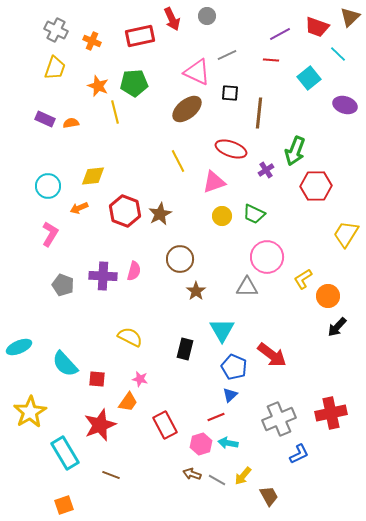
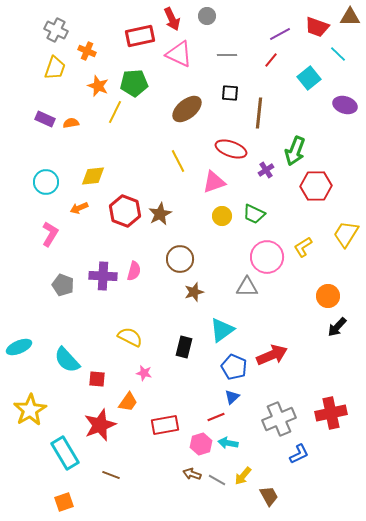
brown triangle at (350, 17): rotated 45 degrees clockwise
orange cross at (92, 41): moved 5 px left, 10 px down
gray line at (227, 55): rotated 24 degrees clockwise
red line at (271, 60): rotated 56 degrees counterclockwise
pink triangle at (197, 72): moved 18 px left, 18 px up
yellow line at (115, 112): rotated 40 degrees clockwise
cyan circle at (48, 186): moved 2 px left, 4 px up
yellow L-shape at (303, 279): moved 32 px up
brown star at (196, 291): moved 2 px left, 1 px down; rotated 18 degrees clockwise
cyan triangle at (222, 330): rotated 24 degrees clockwise
black rectangle at (185, 349): moved 1 px left, 2 px up
red arrow at (272, 355): rotated 60 degrees counterclockwise
cyan semicircle at (65, 364): moved 2 px right, 4 px up
pink star at (140, 379): moved 4 px right, 6 px up
blue triangle at (230, 395): moved 2 px right, 2 px down
yellow star at (30, 412): moved 2 px up
red rectangle at (165, 425): rotated 72 degrees counterclockwise
orange square at (64, 505): moved 3 px up
